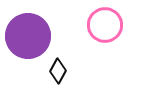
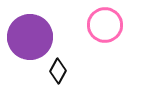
purple circle: moved 2 px right, 1 px down
